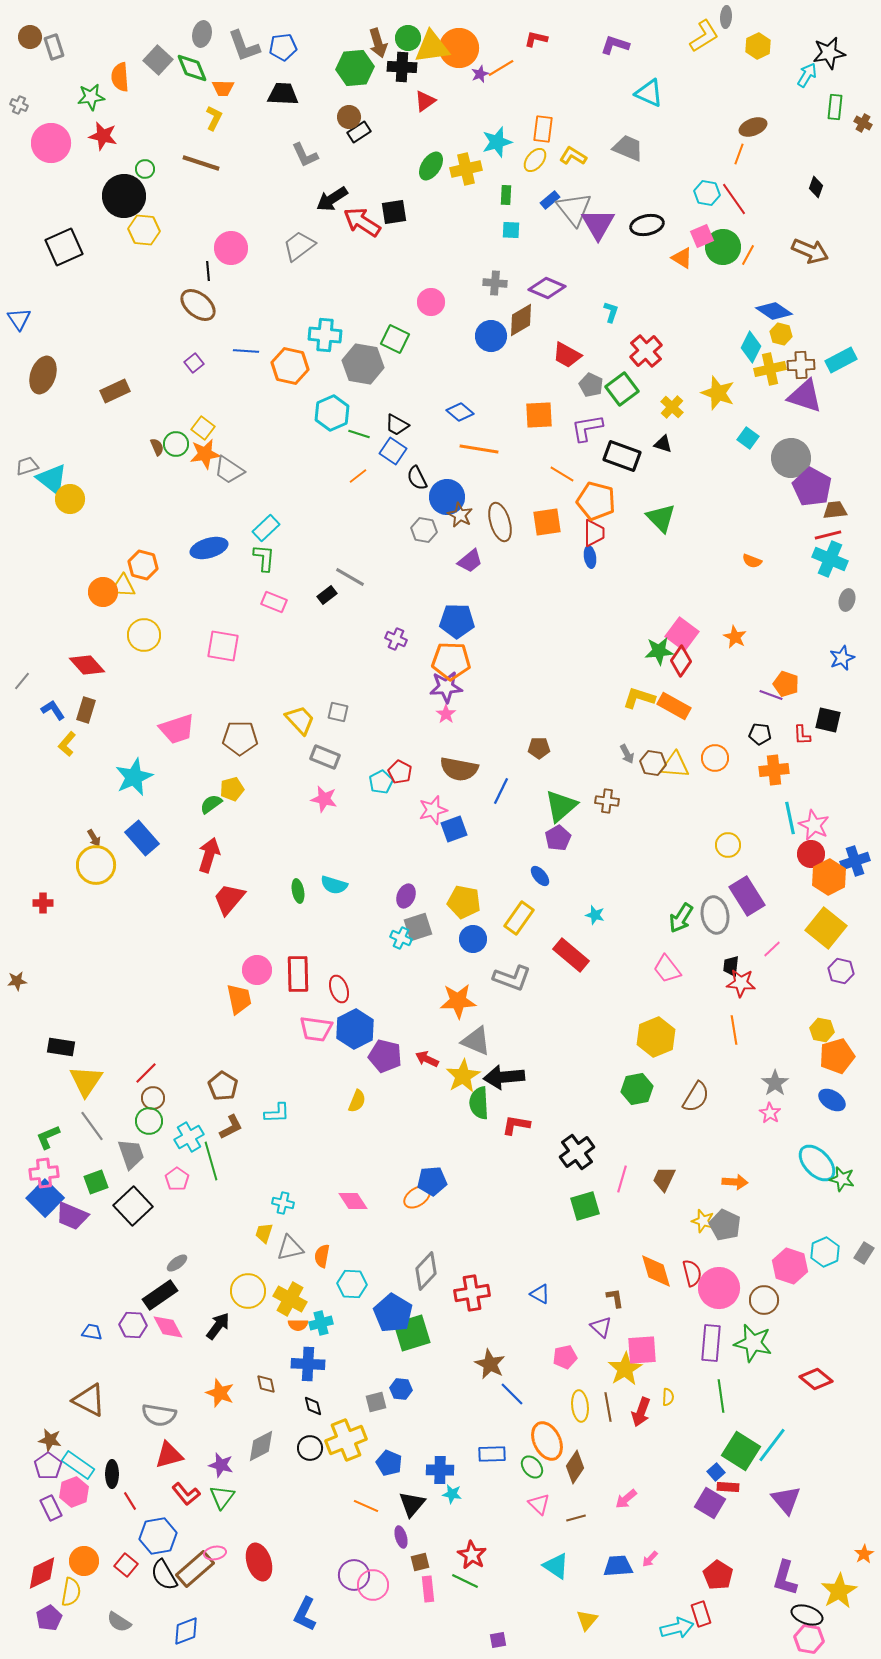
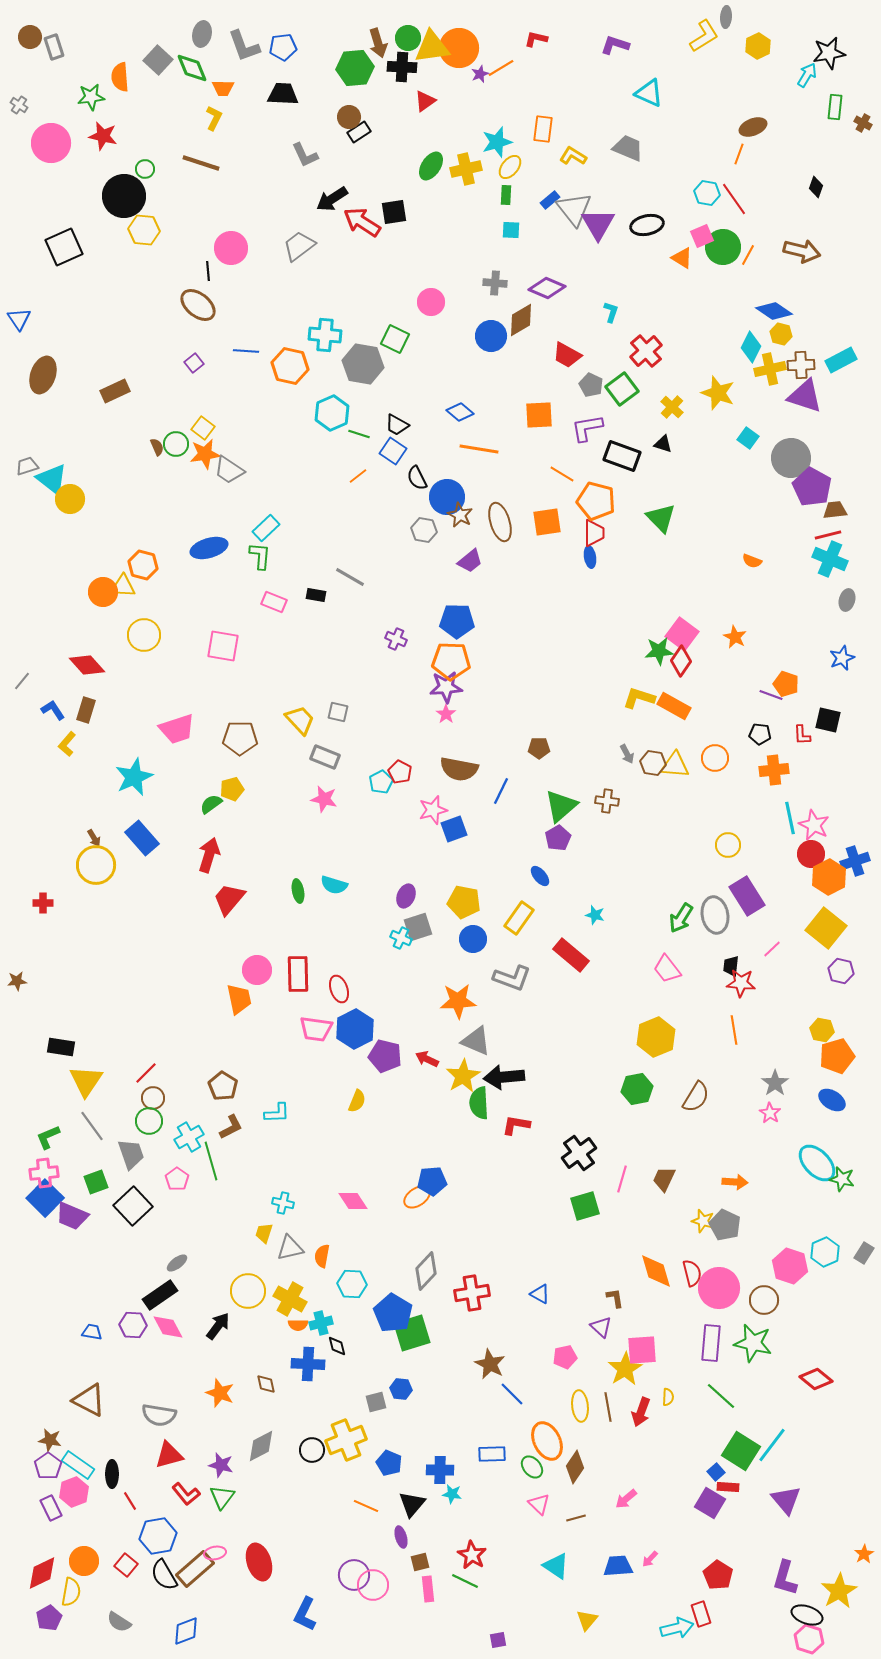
gray cross at (19, 105): rotated 12 degrees clockwise
yellow ellipse at (535, 160): moved 25 px left, 7 px down
brown arrow at (810, 251): moved 8 px left; rotated 9 degrees counterclockwise
green L-shape at (264, 558): moved 4 px left, 2 px up
black rectangle at (327, 595): moved 11 px left; rotated 48 degrees clockwise
black cross at (577, 1152): moved 2 px right, 1 px down
green line at (721, 1396): rotated 40 degrees counterclockwise
black diamond at (313, 1406): moved 24 px right, 60 px up
black circle at (310, 1448): moved 2 px right, 2 px down
pink hexagon at (809, 1639): rotated 8 degrees clockwise
